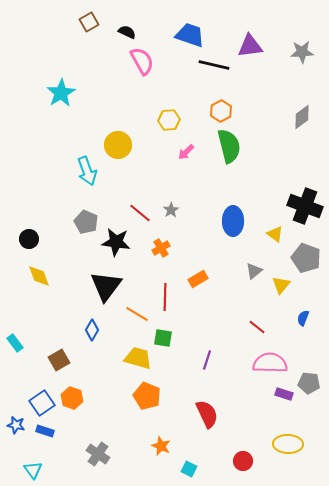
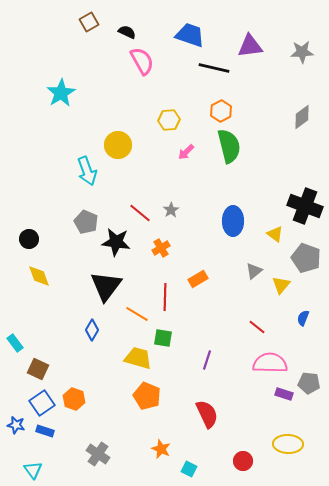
black line at (214, 65): moved 3 px down
brown square at (59, 360): moved 21 px left, 9 px down; rotated 35 degrees counterclockwise
orange hexagon at (72, 398): moved 2 px right, 1 px down
orange star at (161, 446): moved 3 px down
